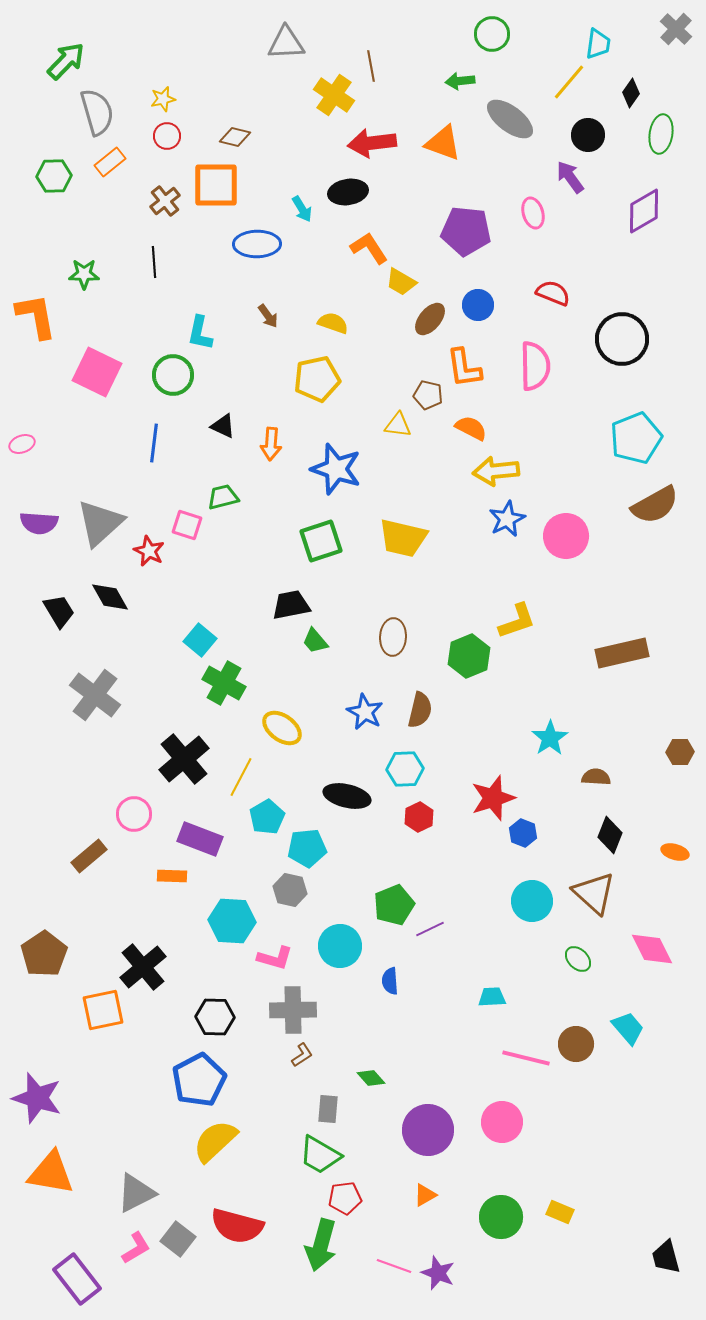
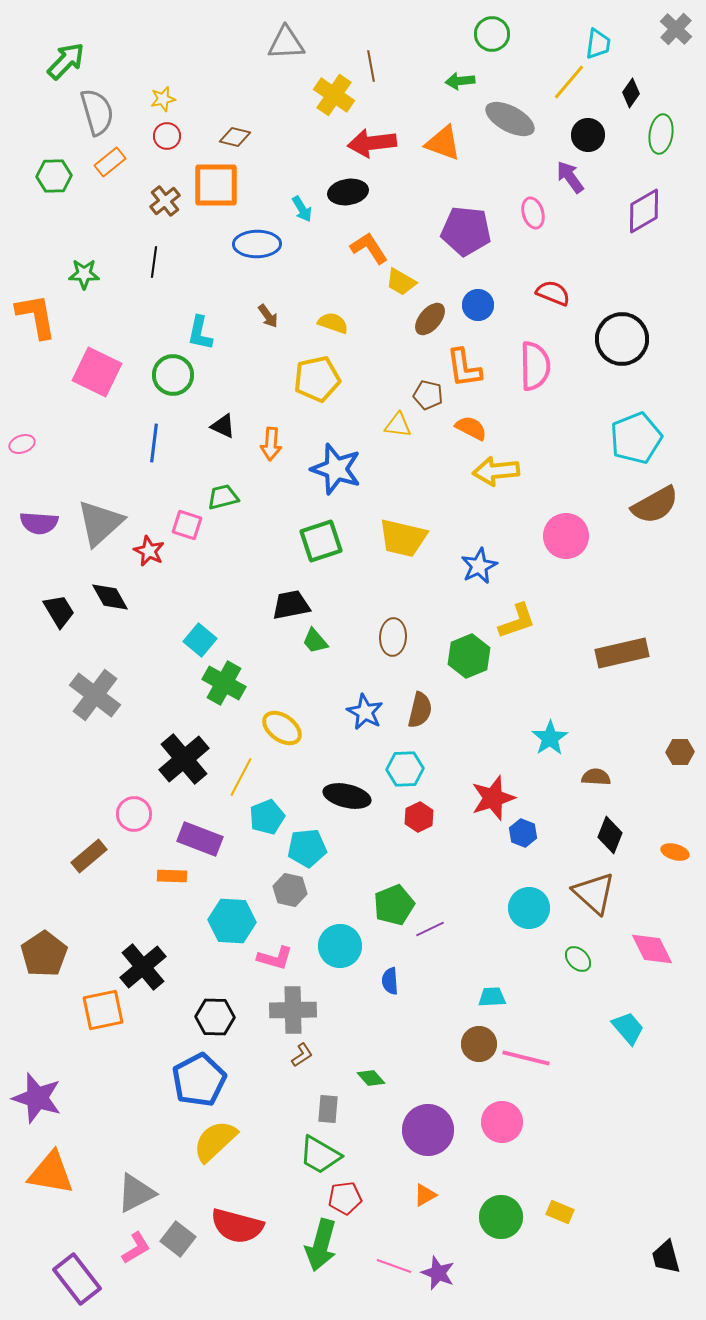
gray ellipse at (510, 119): rotated 9 degrees counterclockwise
black line at (154, 262): rotated 12 degrees clockwise
blue star at (507, 519): moved 28 px left, 47 px down
cyan pentagon at (267, 817): rotated 8 degrees clockwise
cyan circle at (532, 901): moved 3 px left, 7 px down
brown circle at (576, 1044): moved 97 px left
